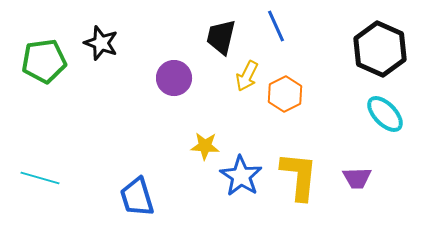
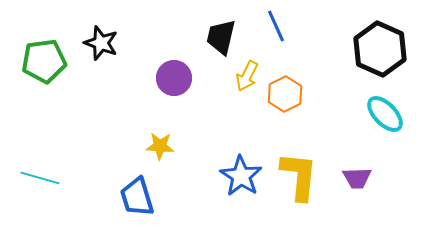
yellow star: moved 45 px left
